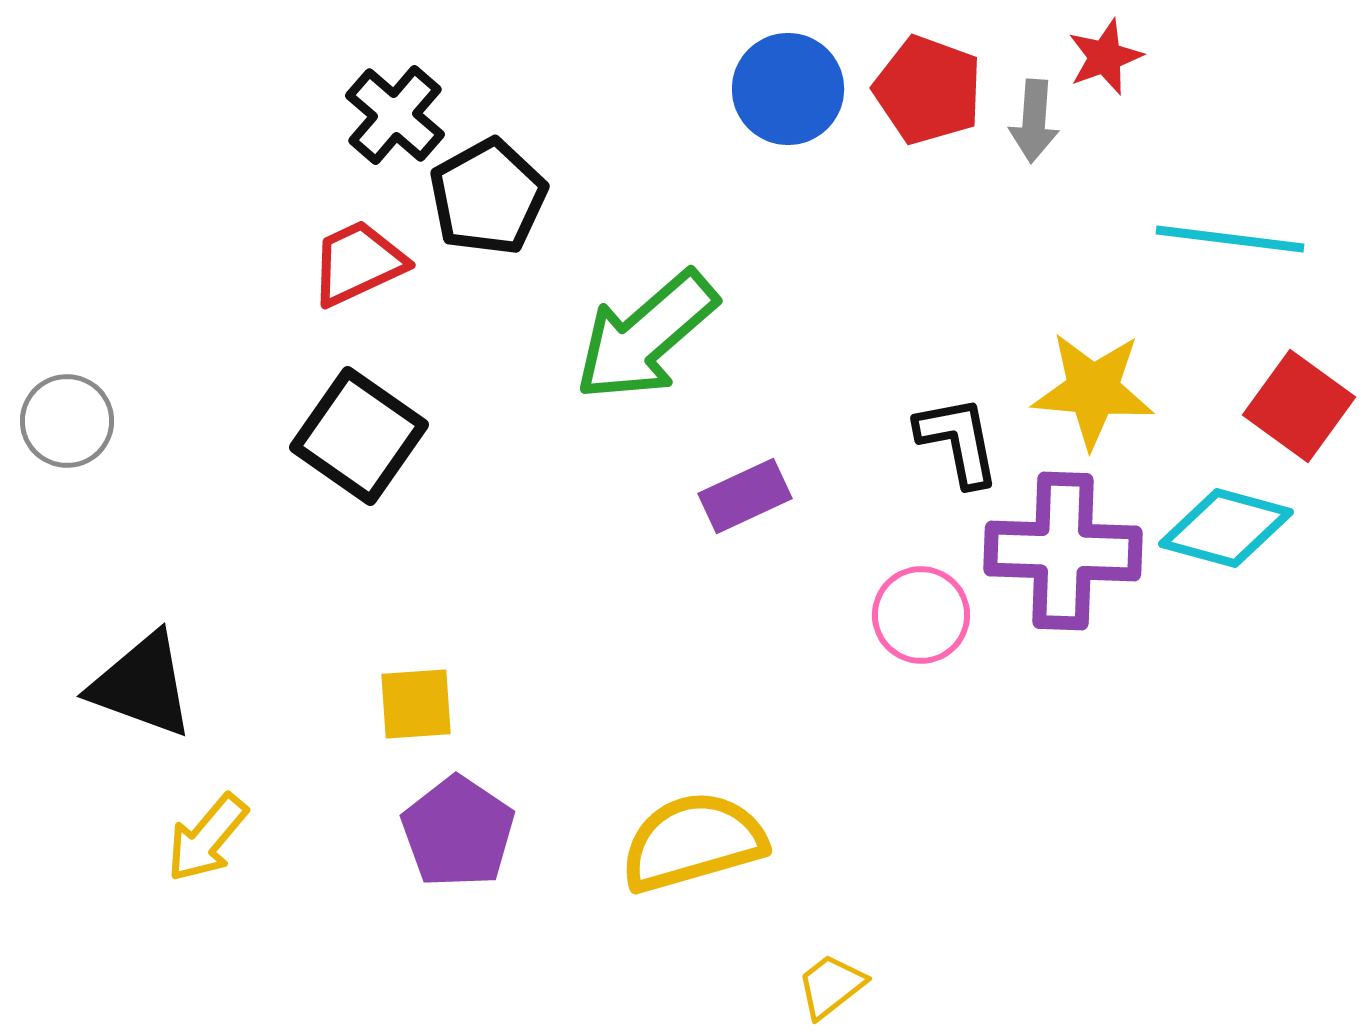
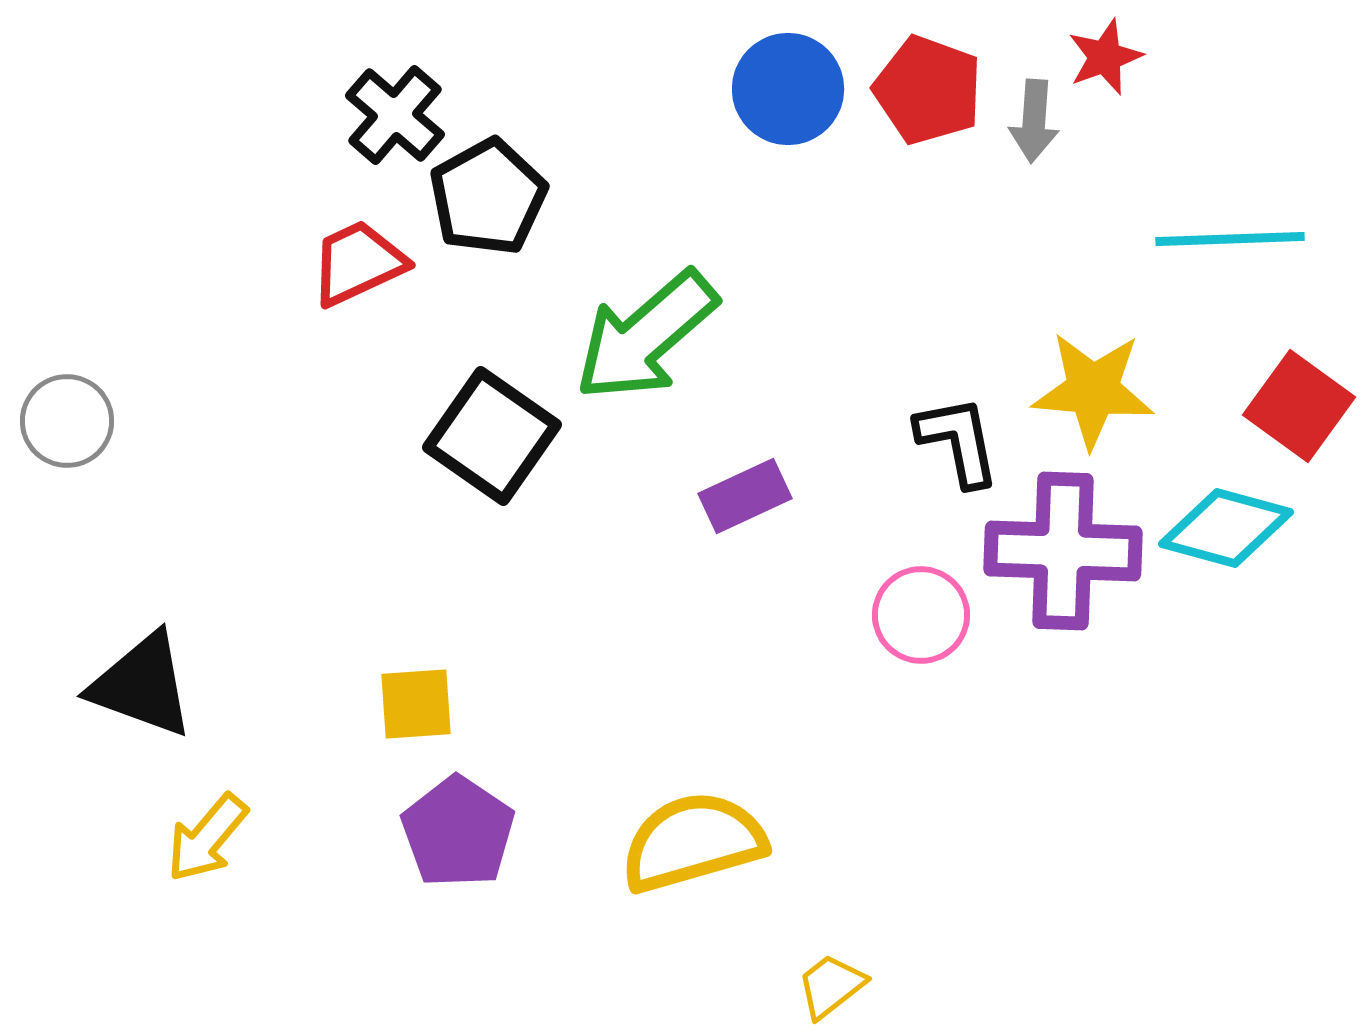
cyan line: rotated 9 degrees counterclockwise
black square: moved 133 px right
